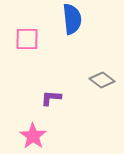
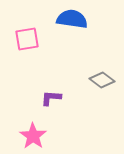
blue semicircle: rotated 76 degrees counterclockwise
pink square: rotated 10 degrees counterclockwise
